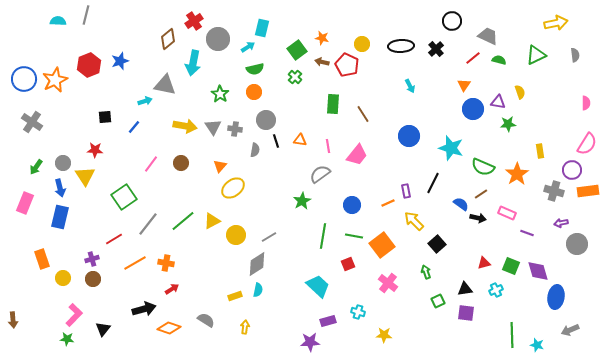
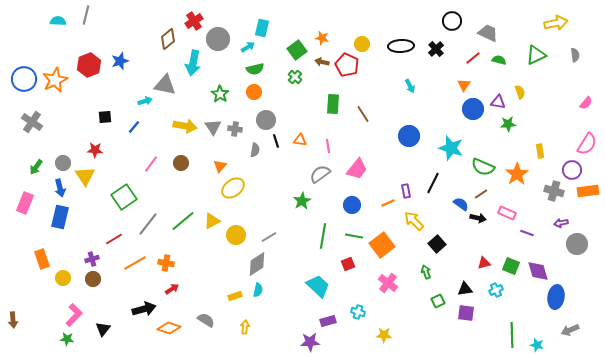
gray trapezoid at (488, 36): moved 3 px up
pink semicircle at (586, 103): rotated 40 degrees clockwise
pink trapezoid at (357, 155): moved 14 px down
